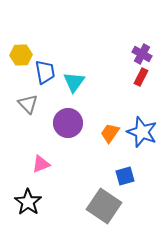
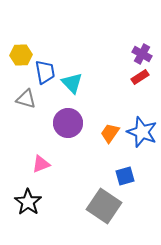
red rectangle: moved 1 px left; rotated 30 degrees clockwise
cyan triangle: moved 2 px left, 1 px down; rotated 20 degrees counterclockwise
gray triangle: moved 2 px left, 5 px up; rotated 30 degrees counterclockwise
